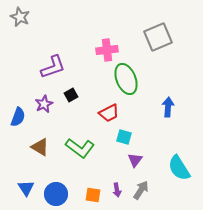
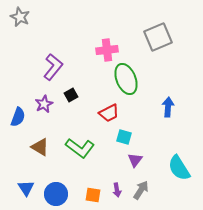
purple L-shape: rotated 32 degrees counterclockwise
